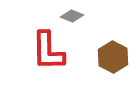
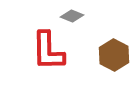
brown hexagon: moved 1 px right, 2 px up
